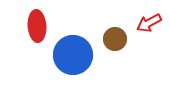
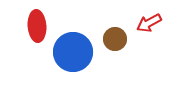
blue circle: moved 3 px up
